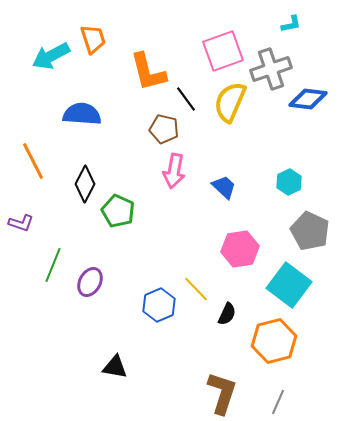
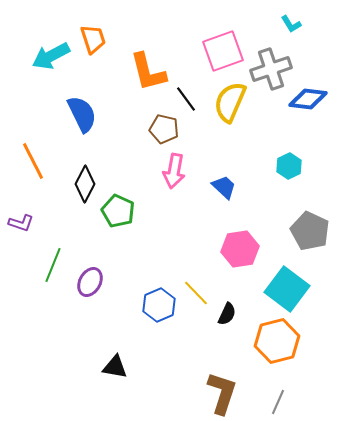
cyan L-shape: rotated 70 degrees clockwise
blue semicircle: rotated 60 degrees clockwise
cyan hexagon: moved 16 px up
cyan square: moved 2 px left, 4 px down
yellow line: moved 4 px down
orange hexagon: moved 3 px right
